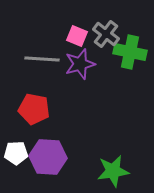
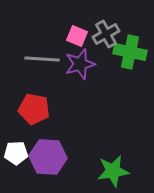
gray cross: rotated 24 degrees clockwise
